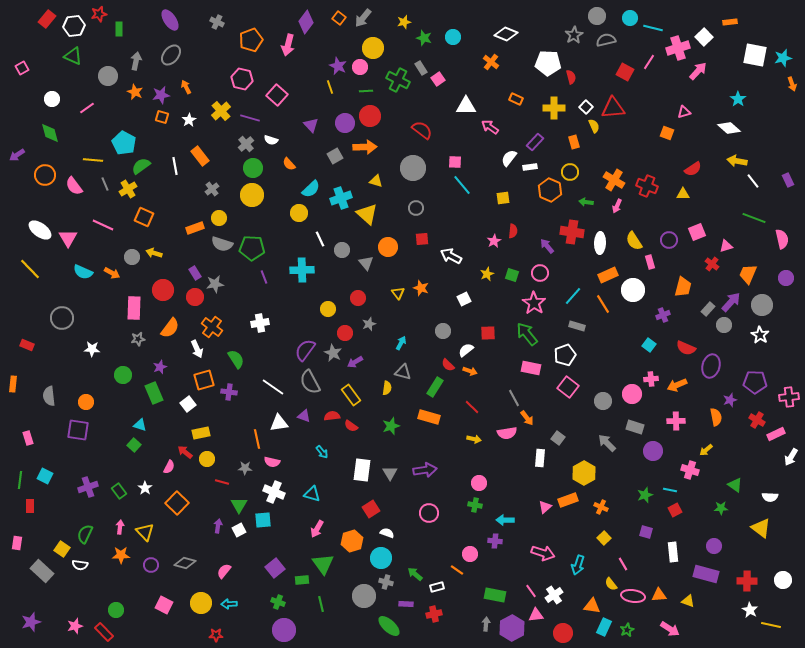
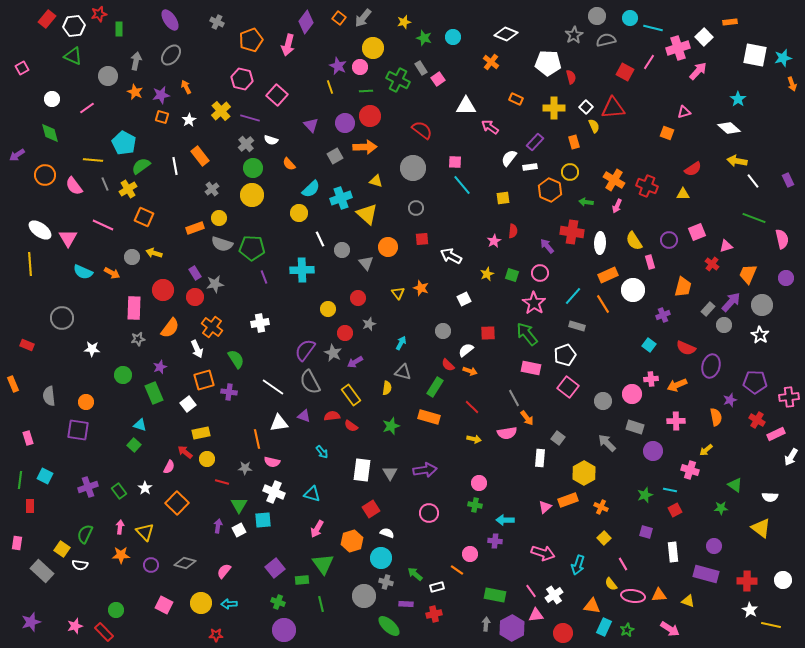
yellow line at (30, 269): moved 5 px up; rotated 40 degrees clockwise
orange rectangle at (13, 384): rotated 28 degrees counterclockwise
